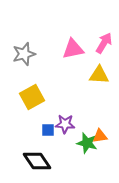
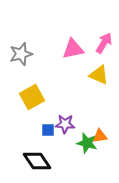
gray star: moved 3 px left
yellow triangle: rotated 20 degrees clockwise
